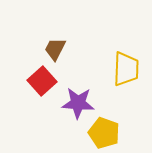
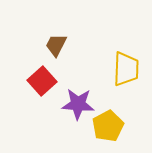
brown trapezoid: moved 1 px right, 4 px up
purple star: moved 1 px down
yellow pentagon: moved 4 px right, 7 px up; rotated 24 degrees clockwise
